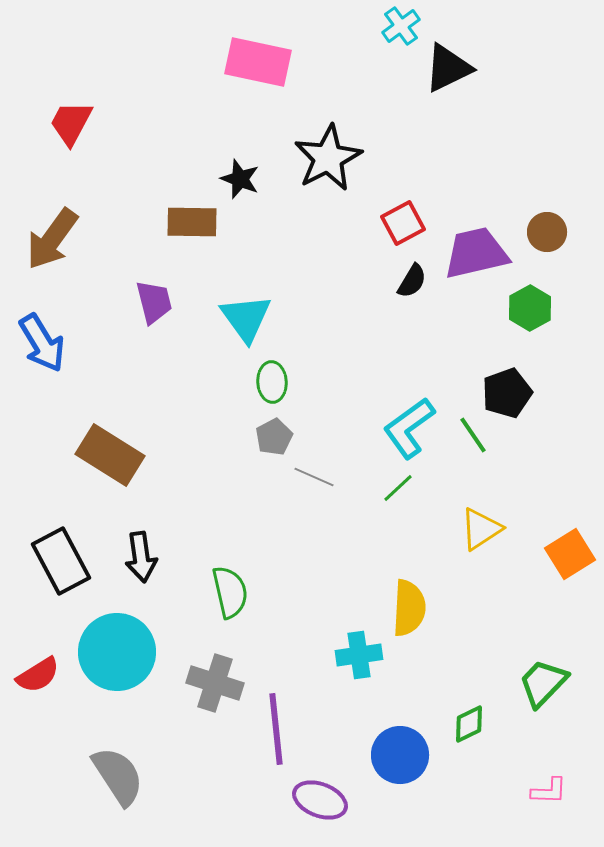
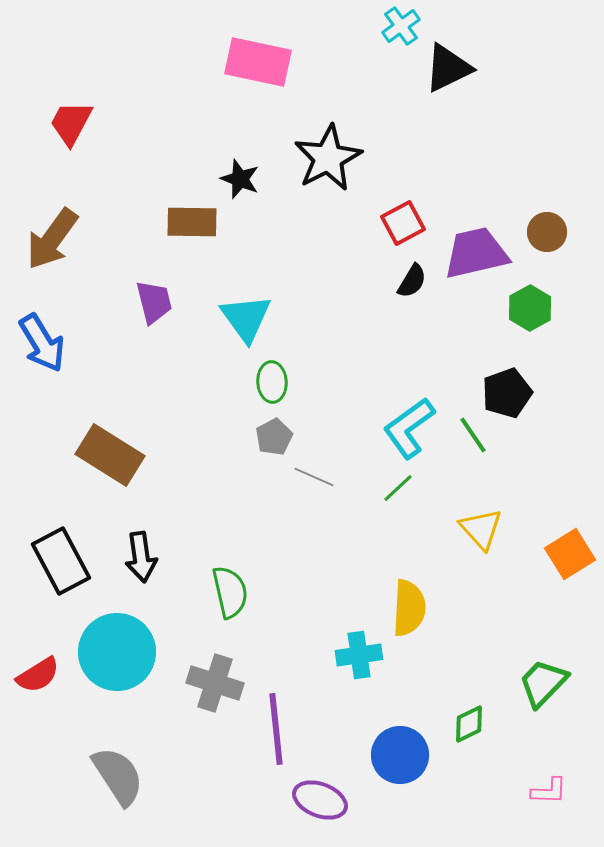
yellow triangle at (481, 529): rotated 39 degrees counterclockwise
